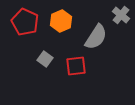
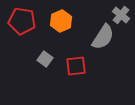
red pentagon: moved 3 px left, 1 px up; rotated 16 degrees counterclockwise
gray semicircle: moved 7 px right
